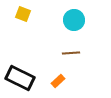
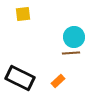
yellow square: rotated 28 degrees counterclockwise
cyan circle: moved 17 px down
